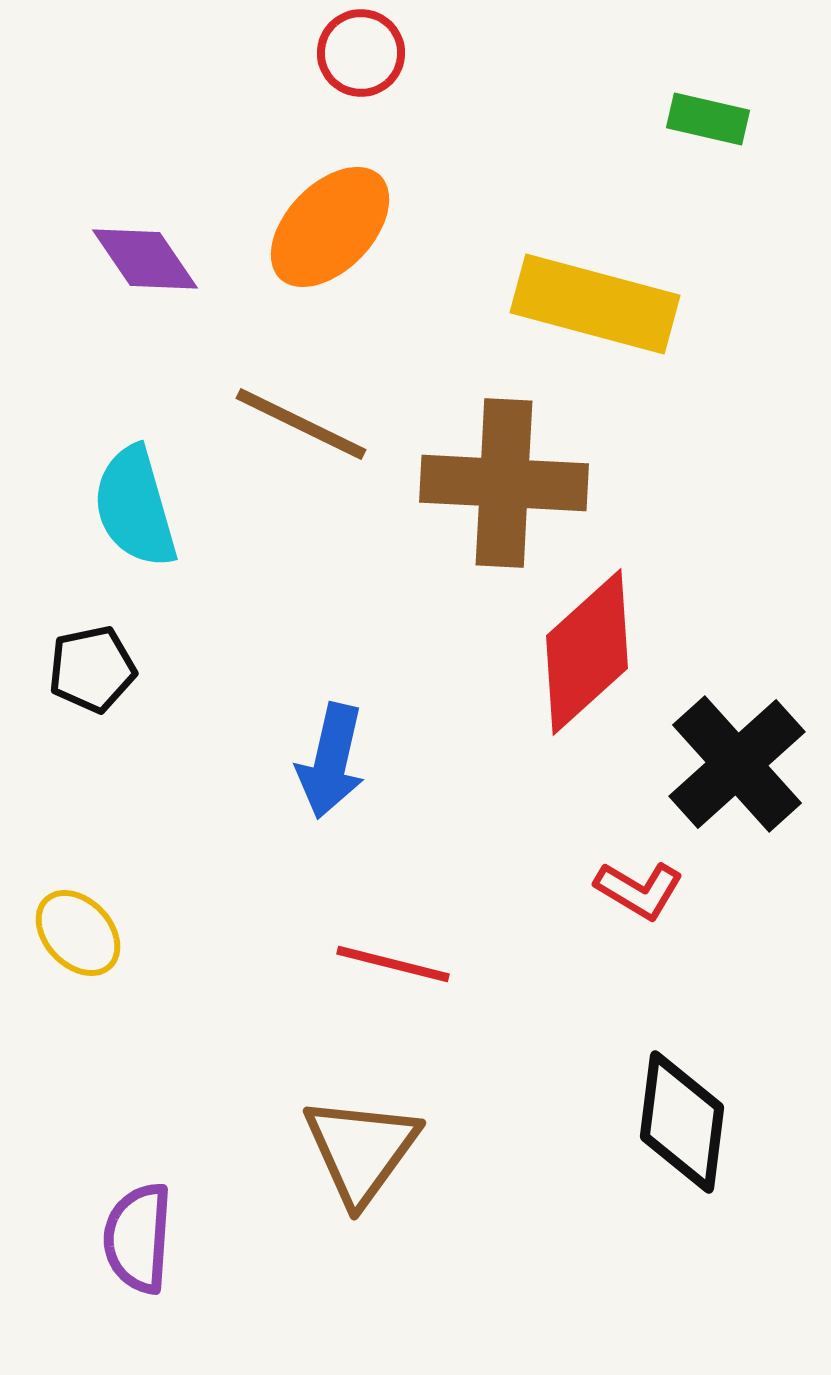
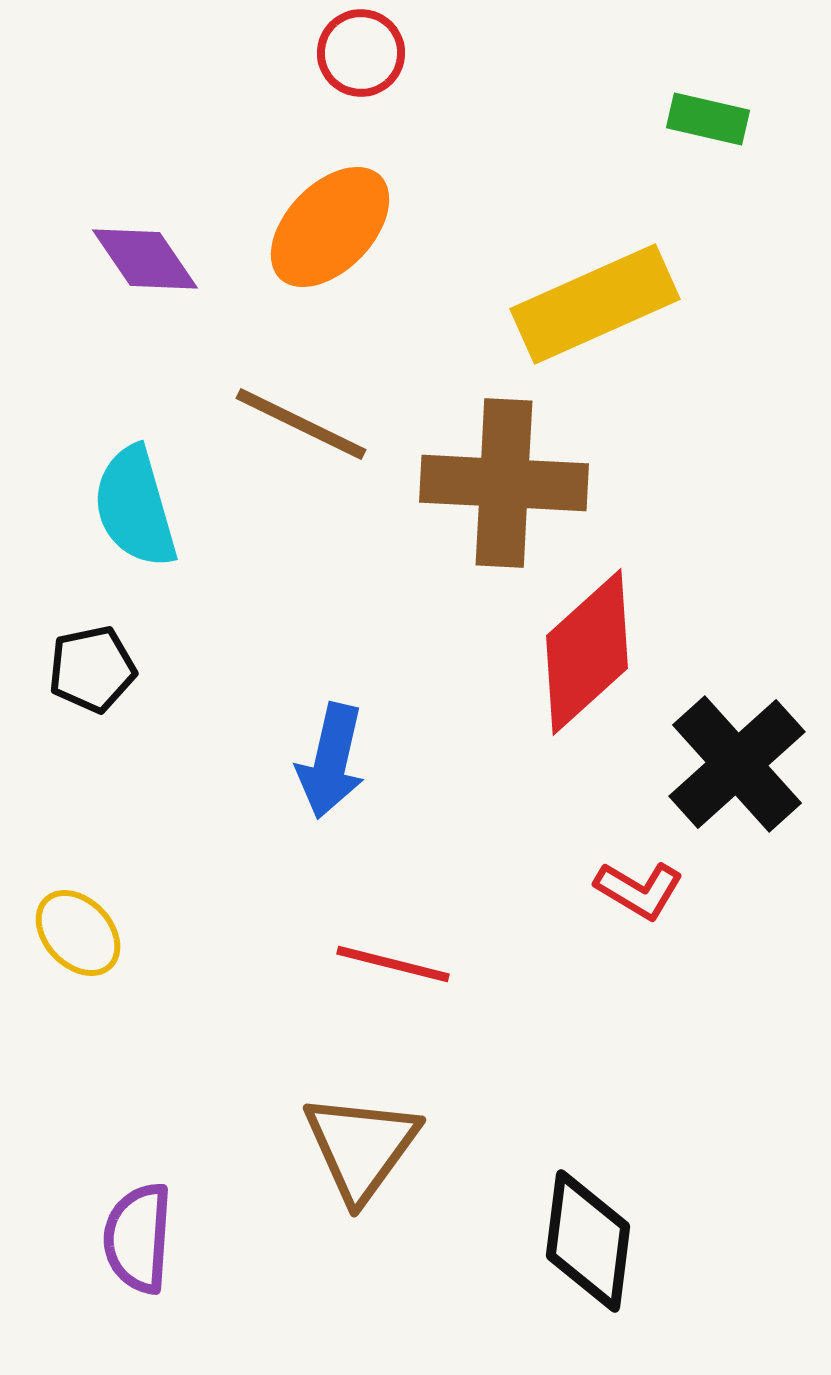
yellow rectangle: rotated 39 degrees counterclockwise
black diamond: moved 94 px left, 119 px down
brown triangle: moved 3 px up
